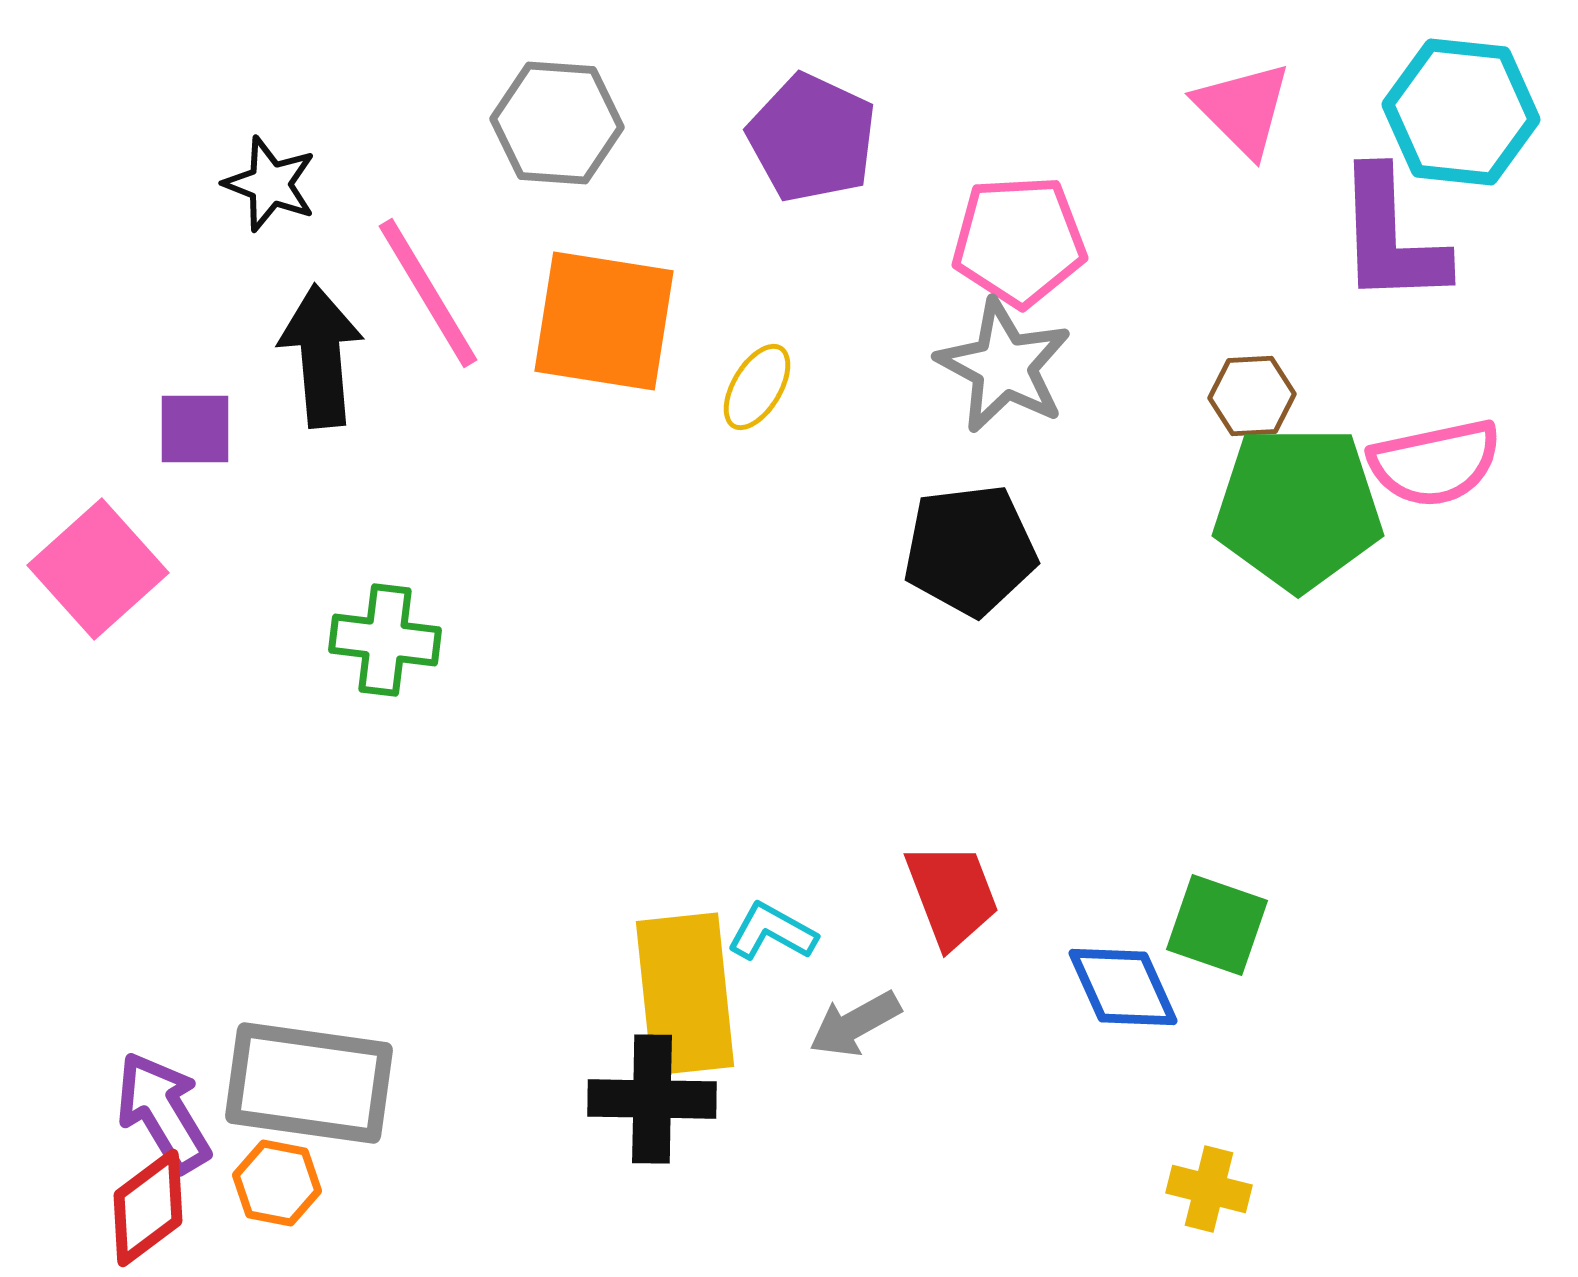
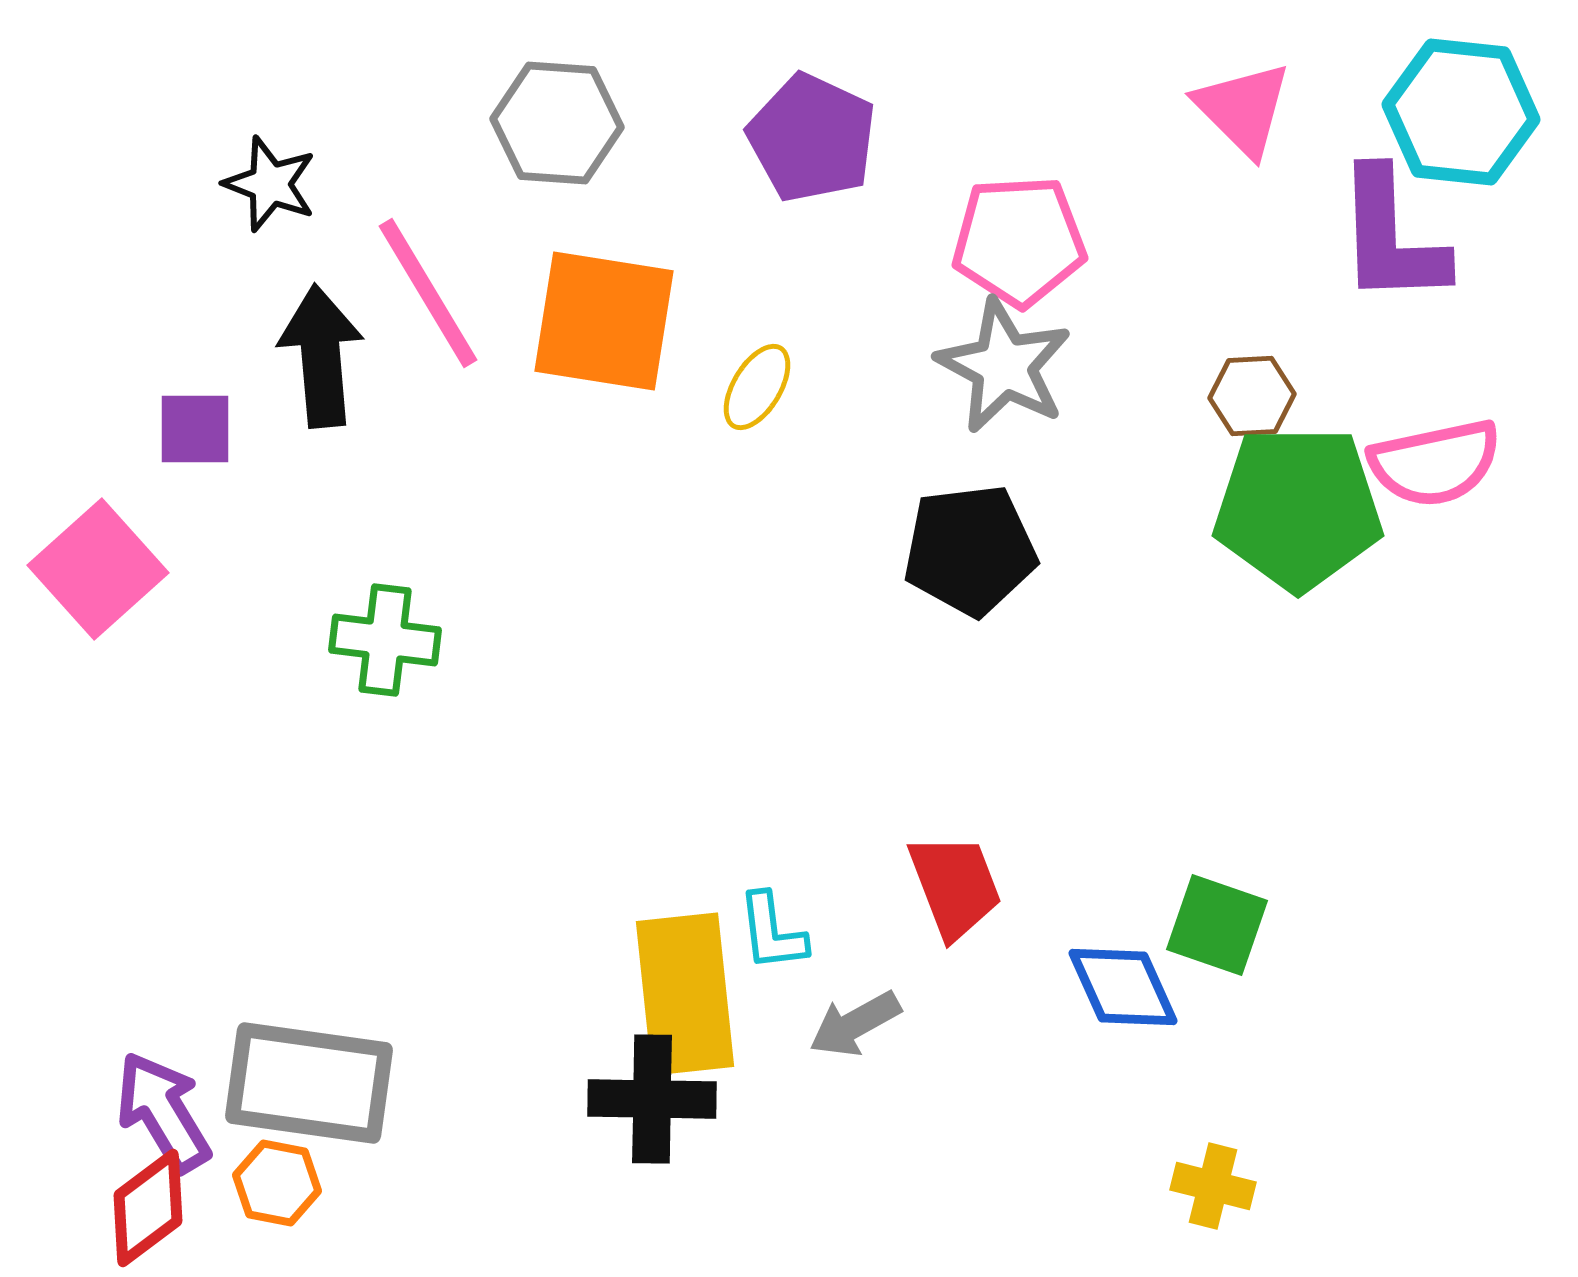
red trapezoid: moved 3 px right, 9 px up
cyan L-shape: rotated 126 degrees counterclockwise
yellow cross: moved 4 px right, 3 px up
